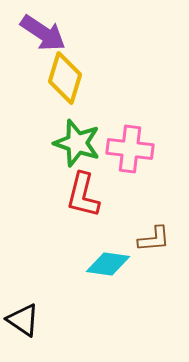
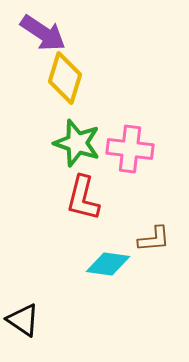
red L-shape: moved 3 px down
